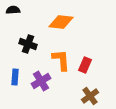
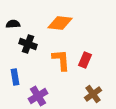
black semicircle: moved 14 px down
orange diamond: moved 1 px left, 1 px down
red rectangle: moved 5 px up
blue rectangle: rotated 14 degrees counterclockwise
purple cross: moved 3 px left, 15 px down
brown cross: moved 3 px right, 2 px up
